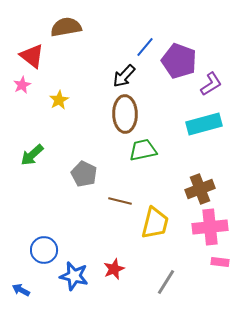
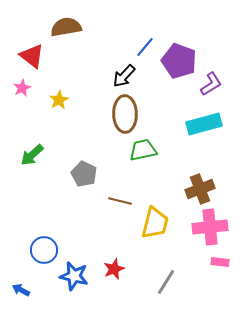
pink star: moved 3 px down
